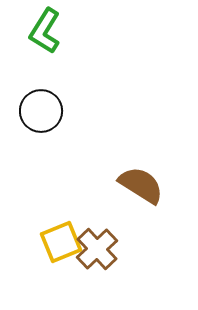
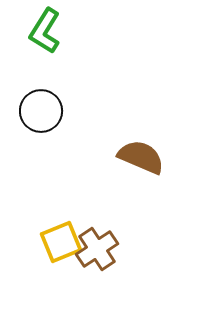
brown semicircle: moved 28 px up; rotated 9 degrees counterclockwise
brown cross: rotated 9 degrees clockwise
